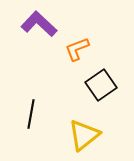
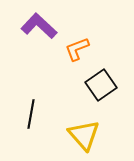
purple L-shape: moved 2 px down
yellow triangle: rotated 32 degrees counterclockwise
